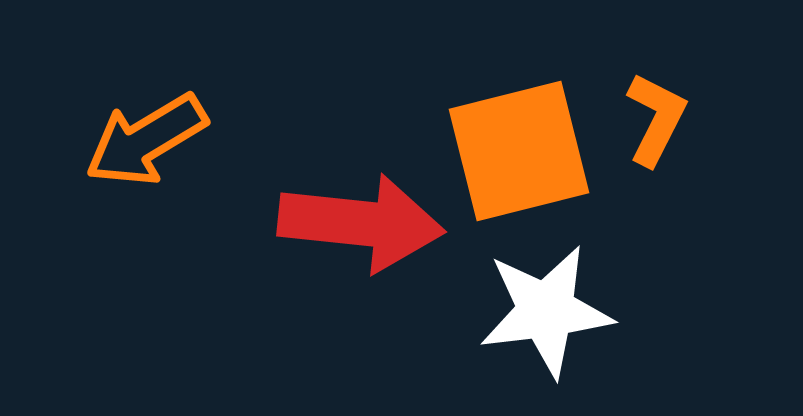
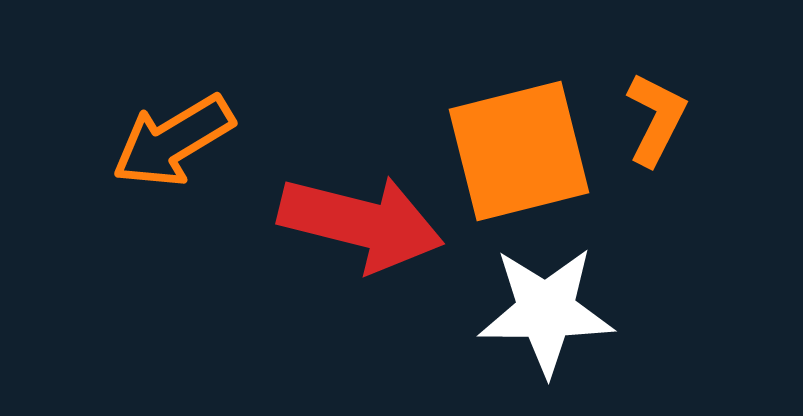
orange arrow: moved 27 px right, 1 px down
red arrow: rotated 8 degrees clockwise
white star: rotated 7 degrees clockwise
